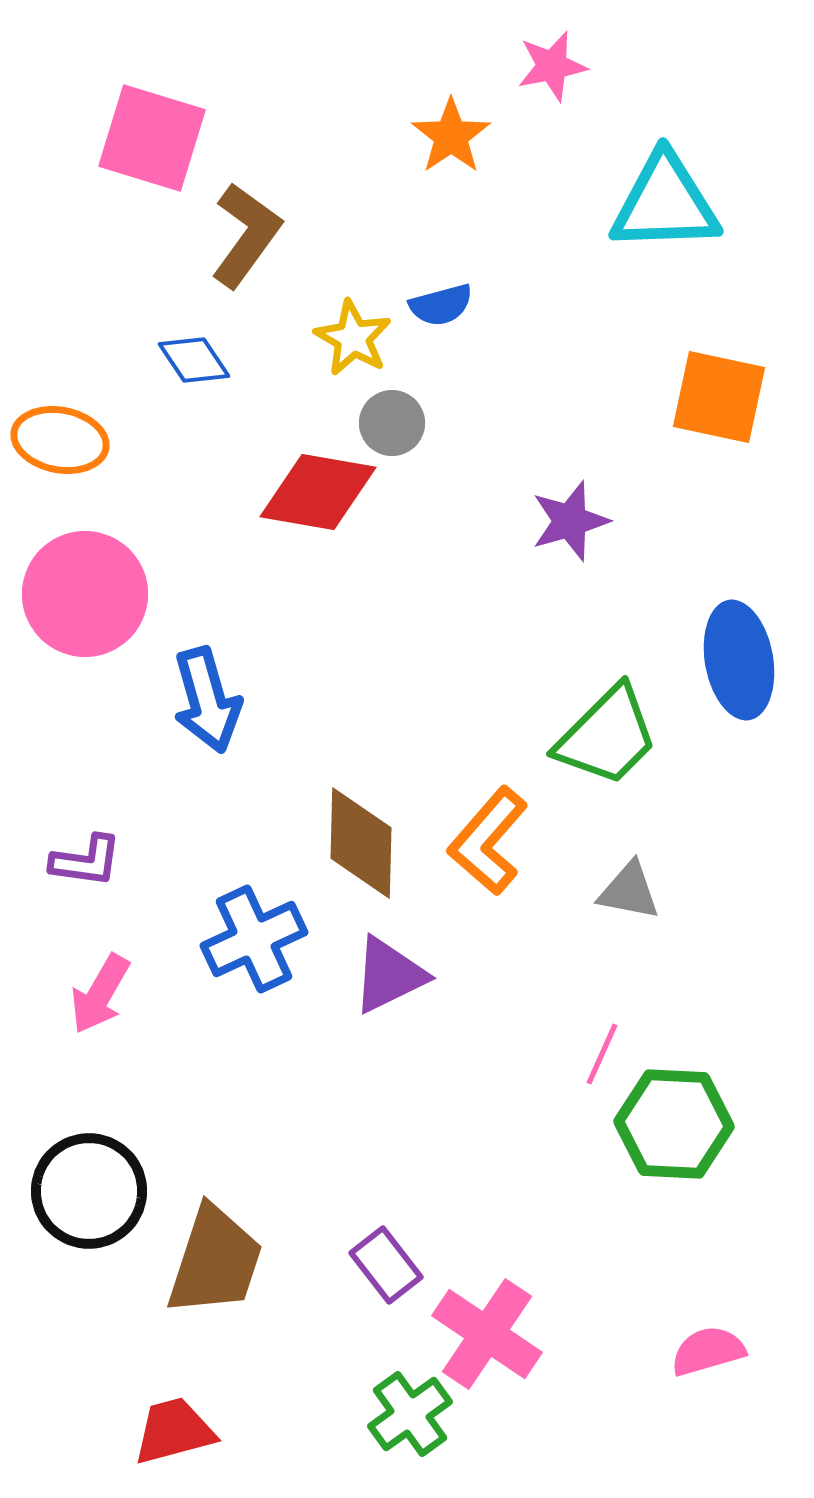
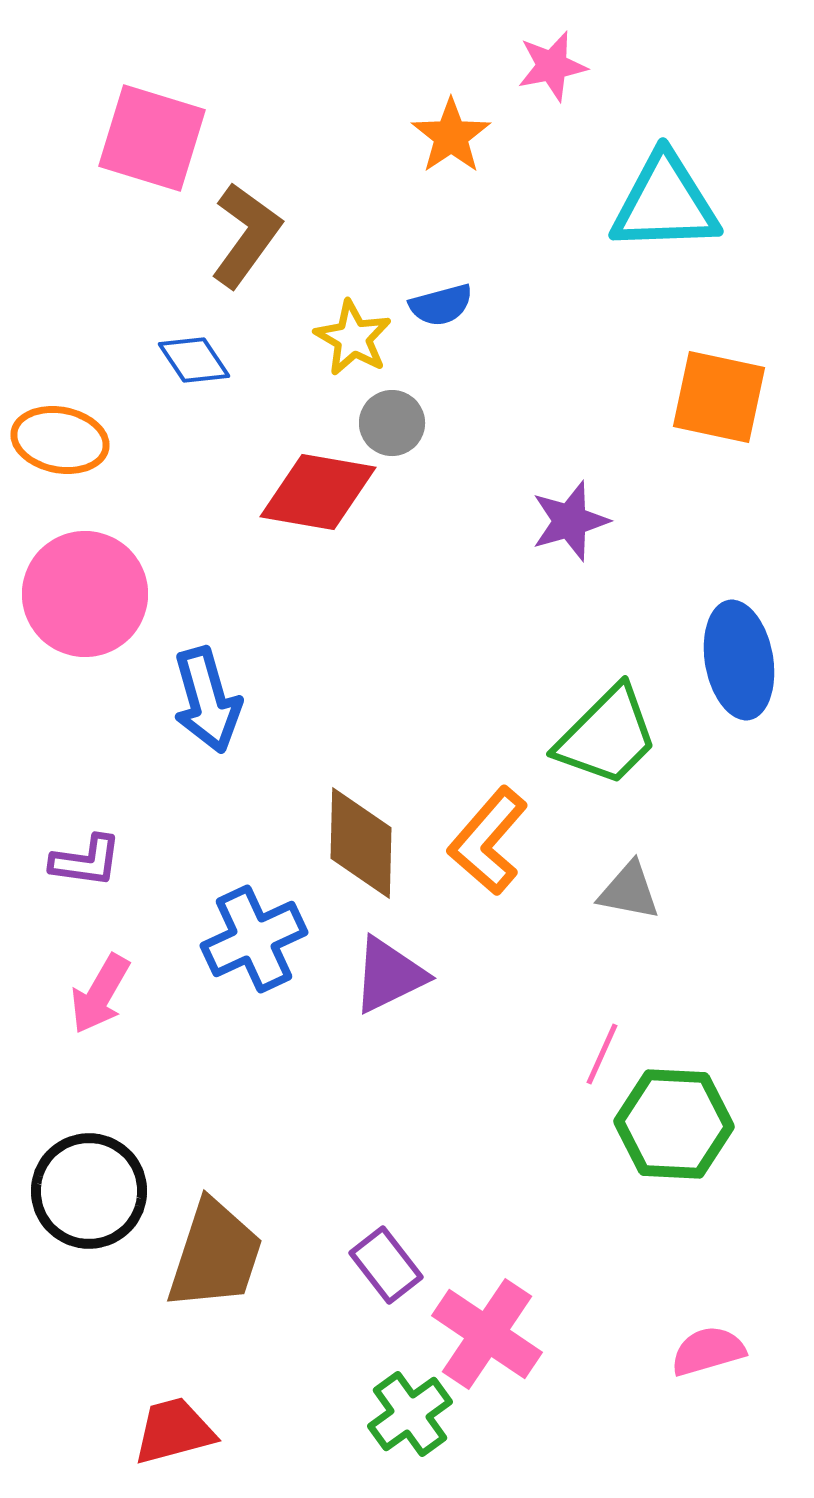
brown trapezoid: moved 6 px up
